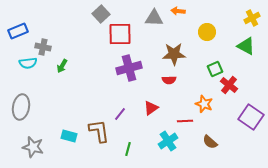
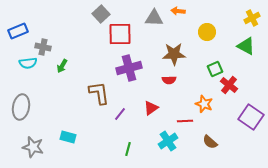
brown L-shape: moved 38 px up
cyan rectangle: moved 1 px left, 1 px down
